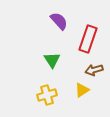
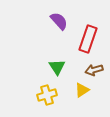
green triangle: moved 5 px right, 7 px down
